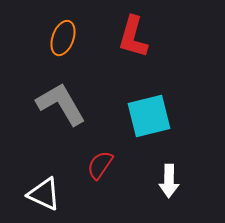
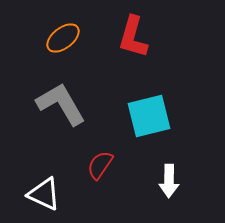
orange ellipse: rotated 32 degrees clockwise
